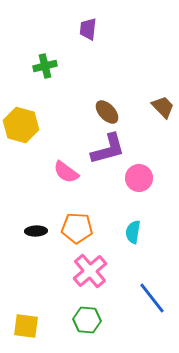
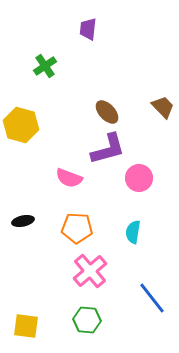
green cross: rotated 20 degrees counterclockwise
pink semicircle: moved 3 px right, 6 px down; rotated 16 degrees counterclockwise
black ellipse: moved 13 px left, 10 px up; rotated 10 degrees counterclockwise
